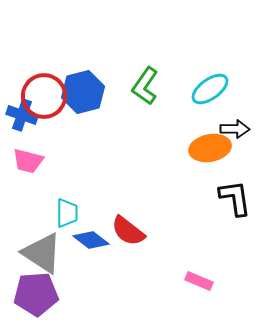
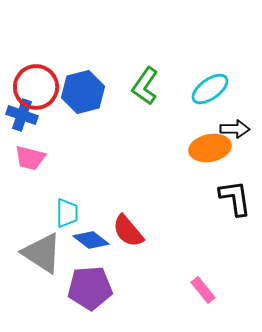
red circle: moved 8 px left, 9 px up
pink trapezoid: moved 2 px right, 3 px up
red semicircle: rotated 12 degrees clockwise
pink rectangle: moved 4 px right, 9 px down; rotated 28 degrees clockwise
purple pentagon: moved 54 px right, 6 px up
